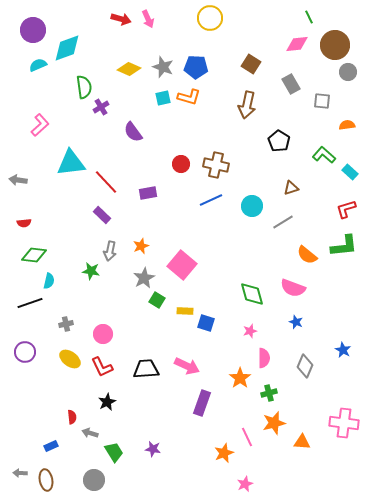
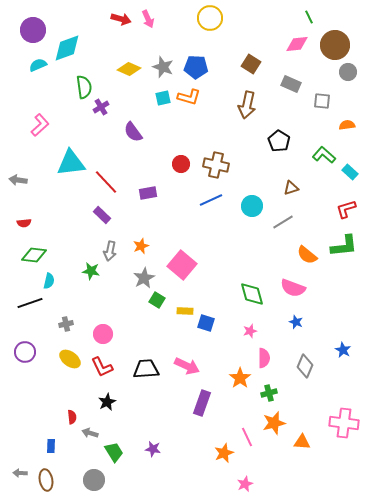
gray rectangle at (291, 84): rotated 36 degrees counterclockwise
blue rectangle at (51, 446): rotated 64 degrees counterclockwise
